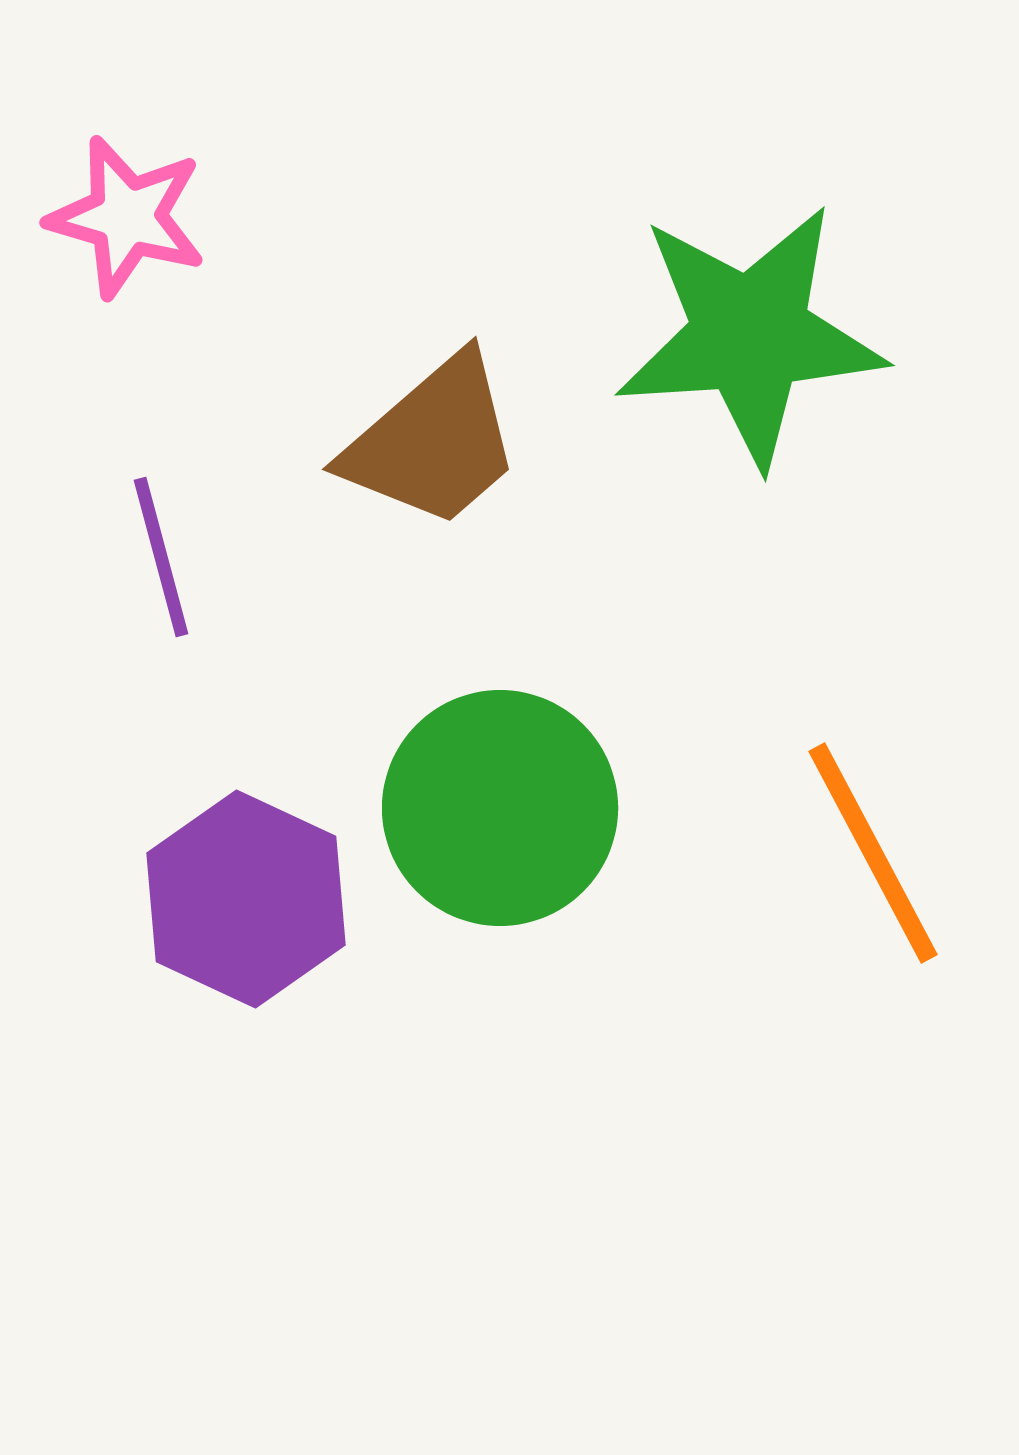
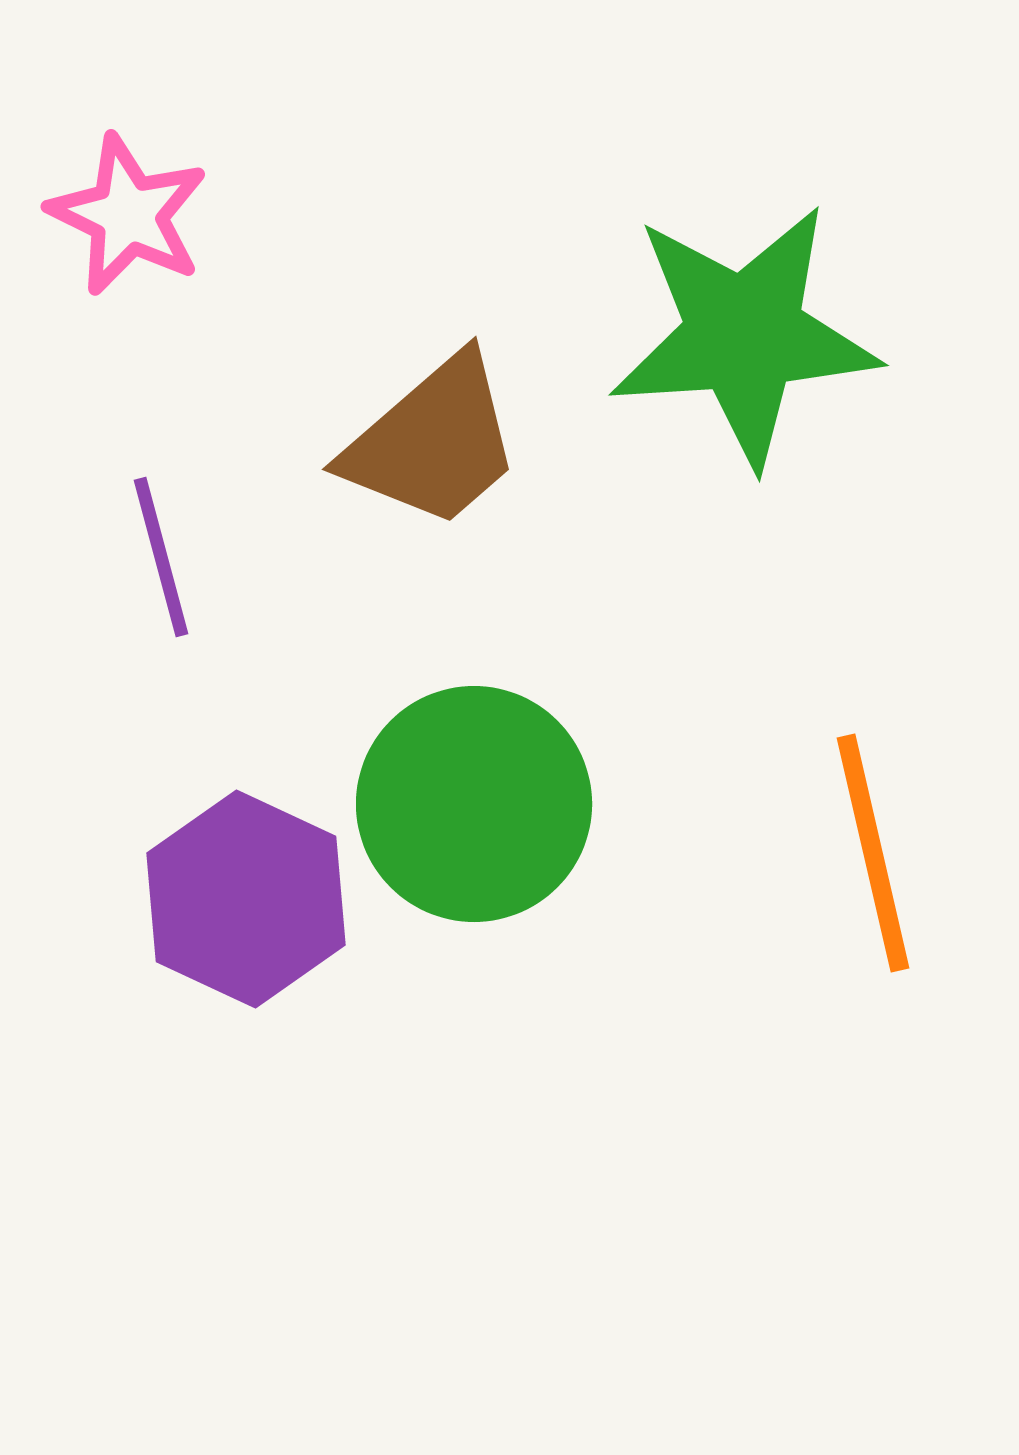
pink star: moved 1 px right, 2 px up; rotated 10 degrees clockwise
green star: moved 6 px left
green circle: moved 26 px left, 4 px up
orange line: rotated 15 degrees clockwise
